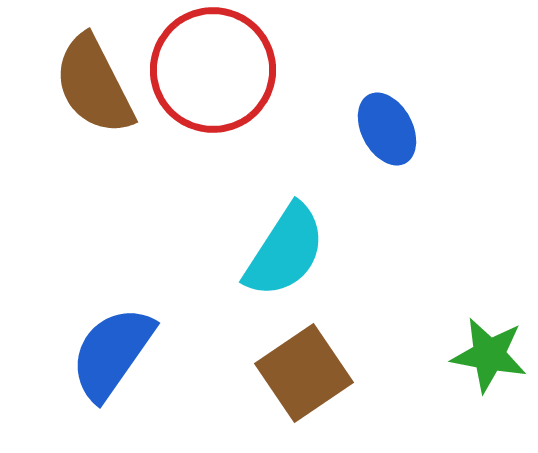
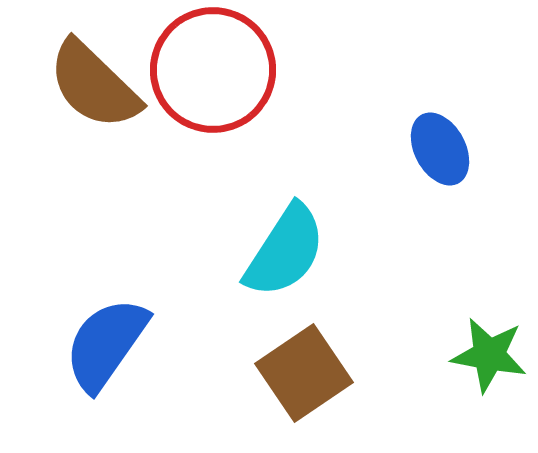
brown semicircle: rotated 19 degrees counterclockwise
blue ellipse: moved 53 px right, 20 px down
blue semicircle: moved 6 px left, 9 px up
